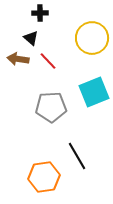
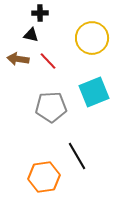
black triangle: moved 3 px up; rotated 28 degrees counterclockwise
